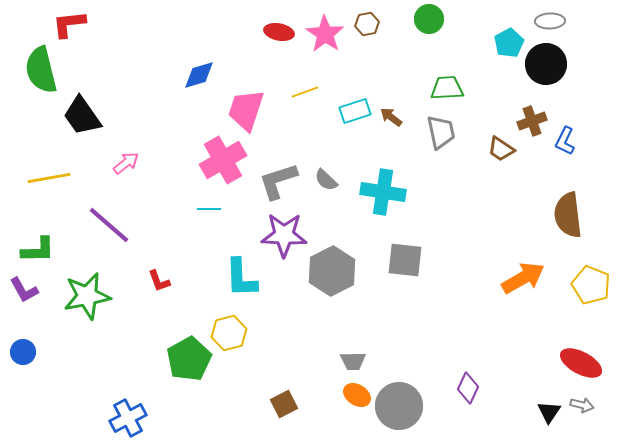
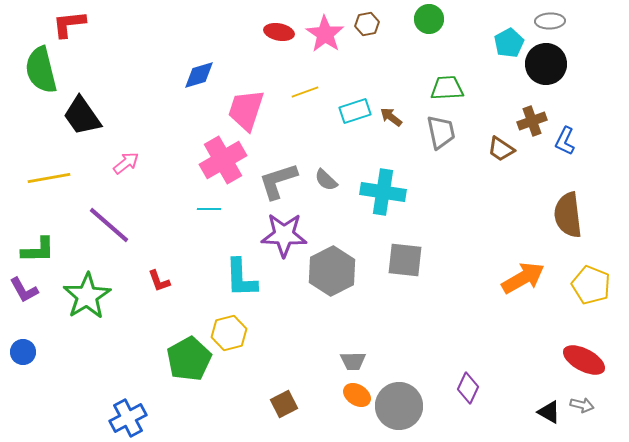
green star at (87, 296): rotated 21 degrees counterclockwise
red ellipse at (581, 363): moved 3 px right, 3 px up
black triangle at (549, 412): rotated 35 degrees counterclockwise
